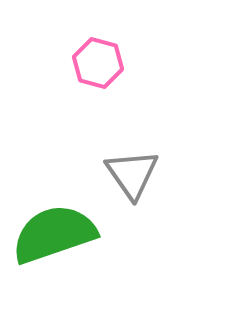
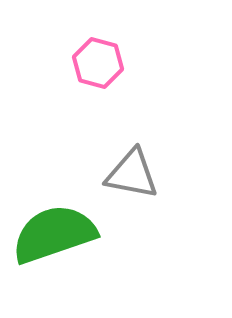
gray triangle: rotated 44 degrees counterclockwise
